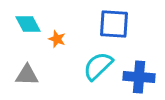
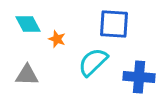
cyan semicircle: moved 5 px left, 4 px up
